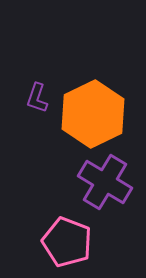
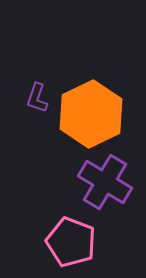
orange hexagon: moved 2 px left
pink pentagon: moved 4 px right
